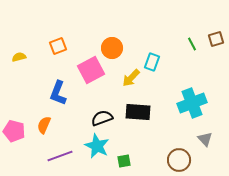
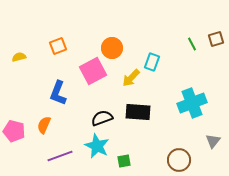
pink square: moved 2 px right, 1 px down
gray triangle: moved 8 px right, 2 px down; rotated 21 degrees clockwise
